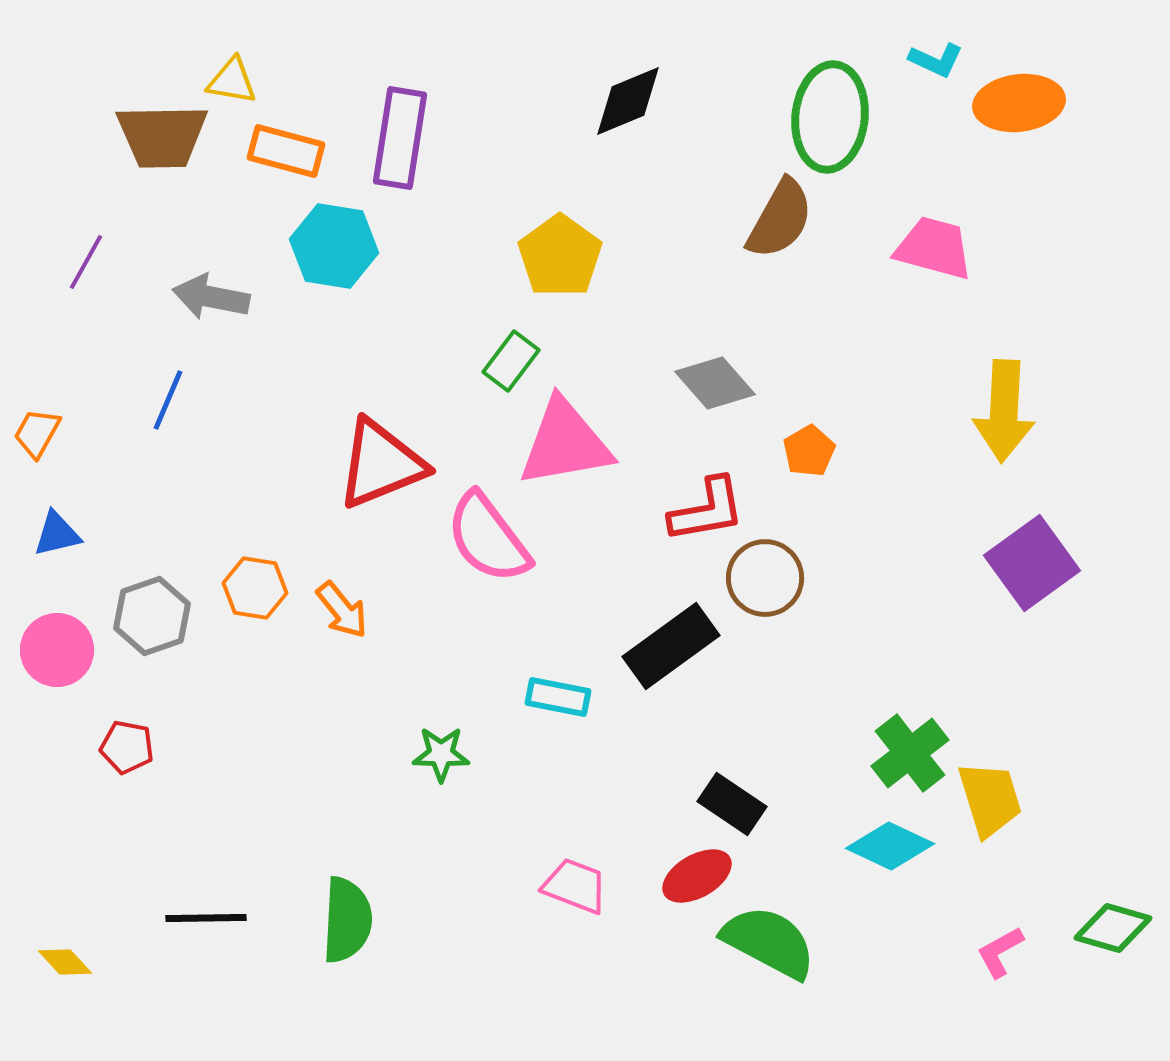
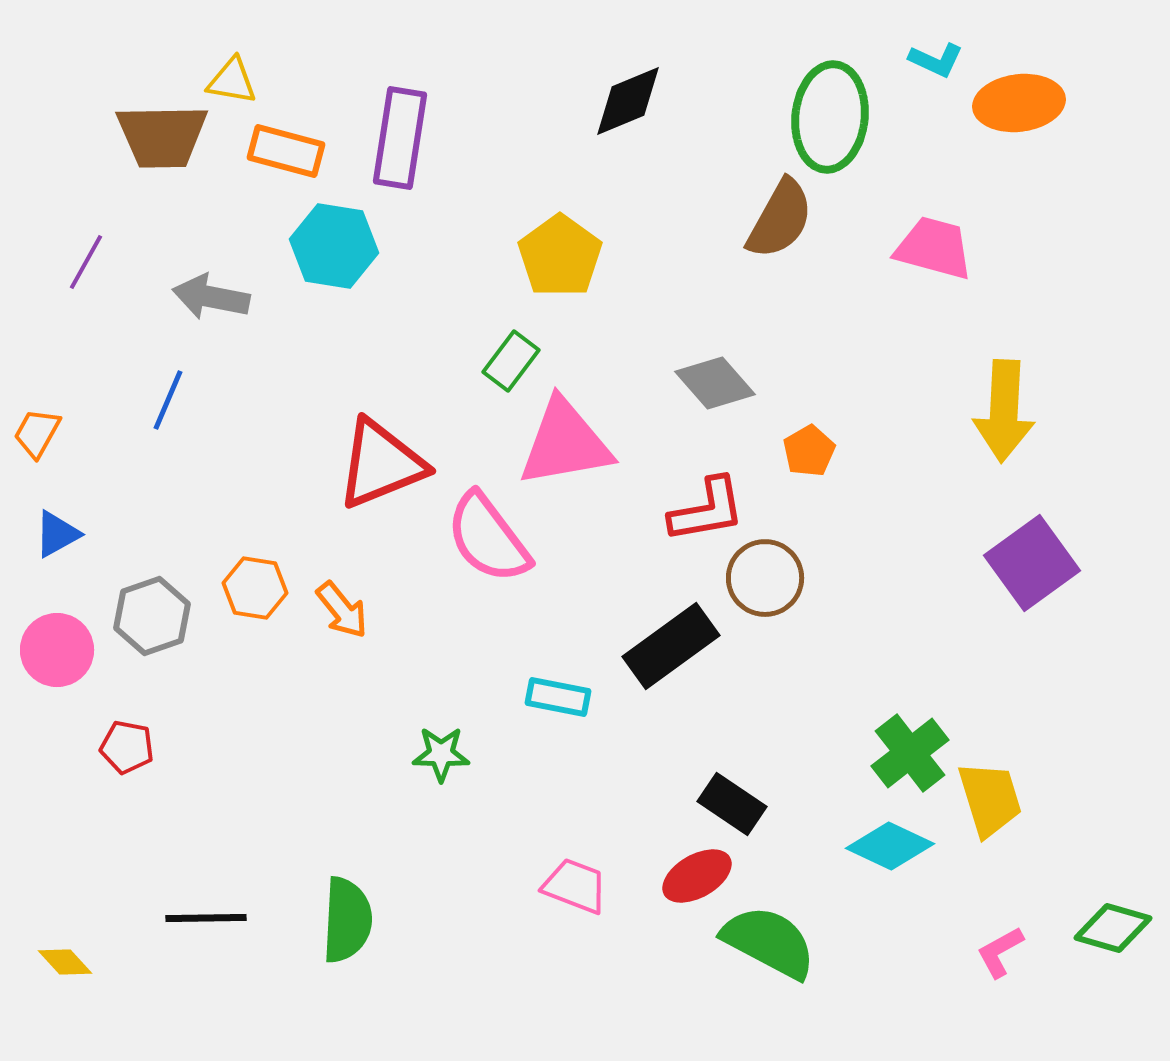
blue triangle at (57, 534): rotated 16 degrees counterclockwise
